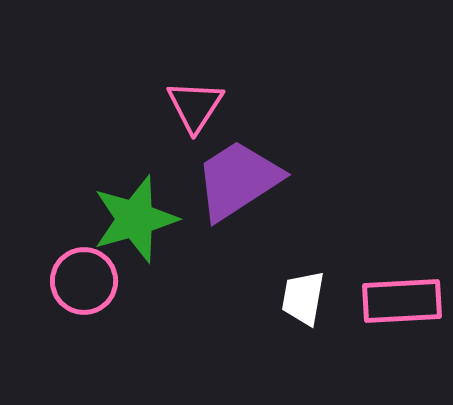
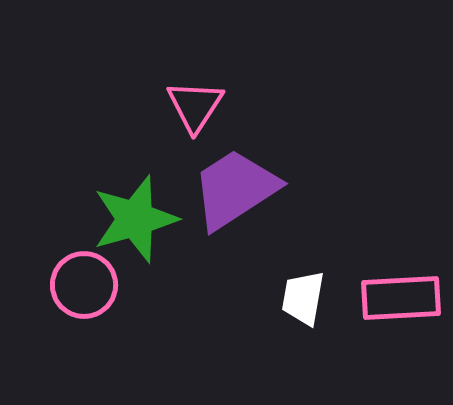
purple trapezoid: moved 3 px left, 9 px down
pink circle: moved 4 px down
pink rectangle: moved 1 px left, 3 px up
